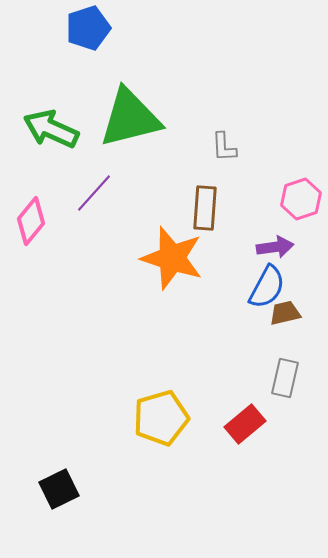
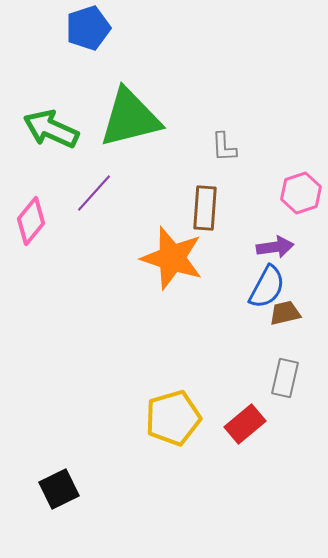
pink hexagon: moved 6 px up
yellow pentagon: moved 12 px right
